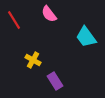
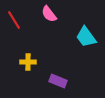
yellow cross: moved 5 px left, 2 px down; rotated 28 degrees counterclockwise
purple rectangle: moved 3 px right; rotated 36 degrees counterclockwise
